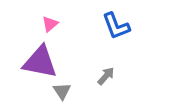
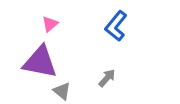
blue L-shape: rotated 60 degrees clockwise
gray arrow: moved 1 px right, 2 px down
gray triangle: rotated 18 degrees counterclockwise
